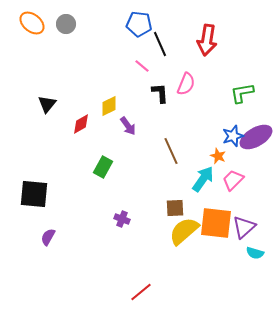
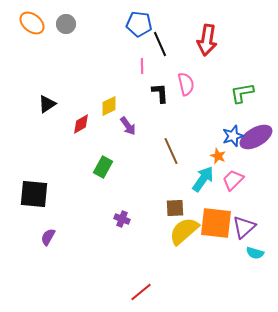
pink line: rotated 49 degrees clockwise
pink semicircle: rotated 35 degrees counterclockwise
black triangle: rotated 18 degrees clockwise
